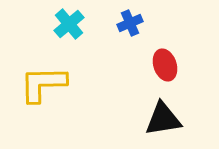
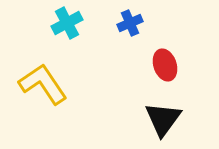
cyan cross: moved 2 px left, 1 px up; rotated 12 degrees clockwise
yellow L-shape: rotated 57 degrees clockwise
black triangle: rotated 45 degrees counterclockwise
